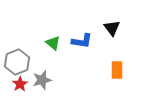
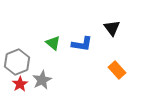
blue L-shape: moved 3 px down
orange rectangle: rotated 42 degrees counterclockwise
gray star: rotated 12 degrees counterclockwise
